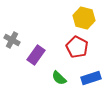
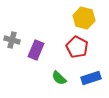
gray cross: rotated 14 degrees counterclockwise
purple rectangle: moved 5 px up; rotated 12 degrees counterclockwise
